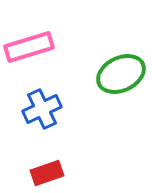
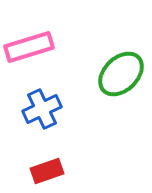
green ellipse: rotated 18 degrees counterclockwise
red rectangle: moved 2 px up
